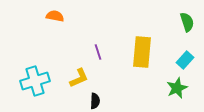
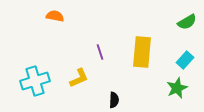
green semicircle: rotated 78 degrees clockwise
purple line: moved 2 px right
black semicircle: moved 19 px right, 1 px up
